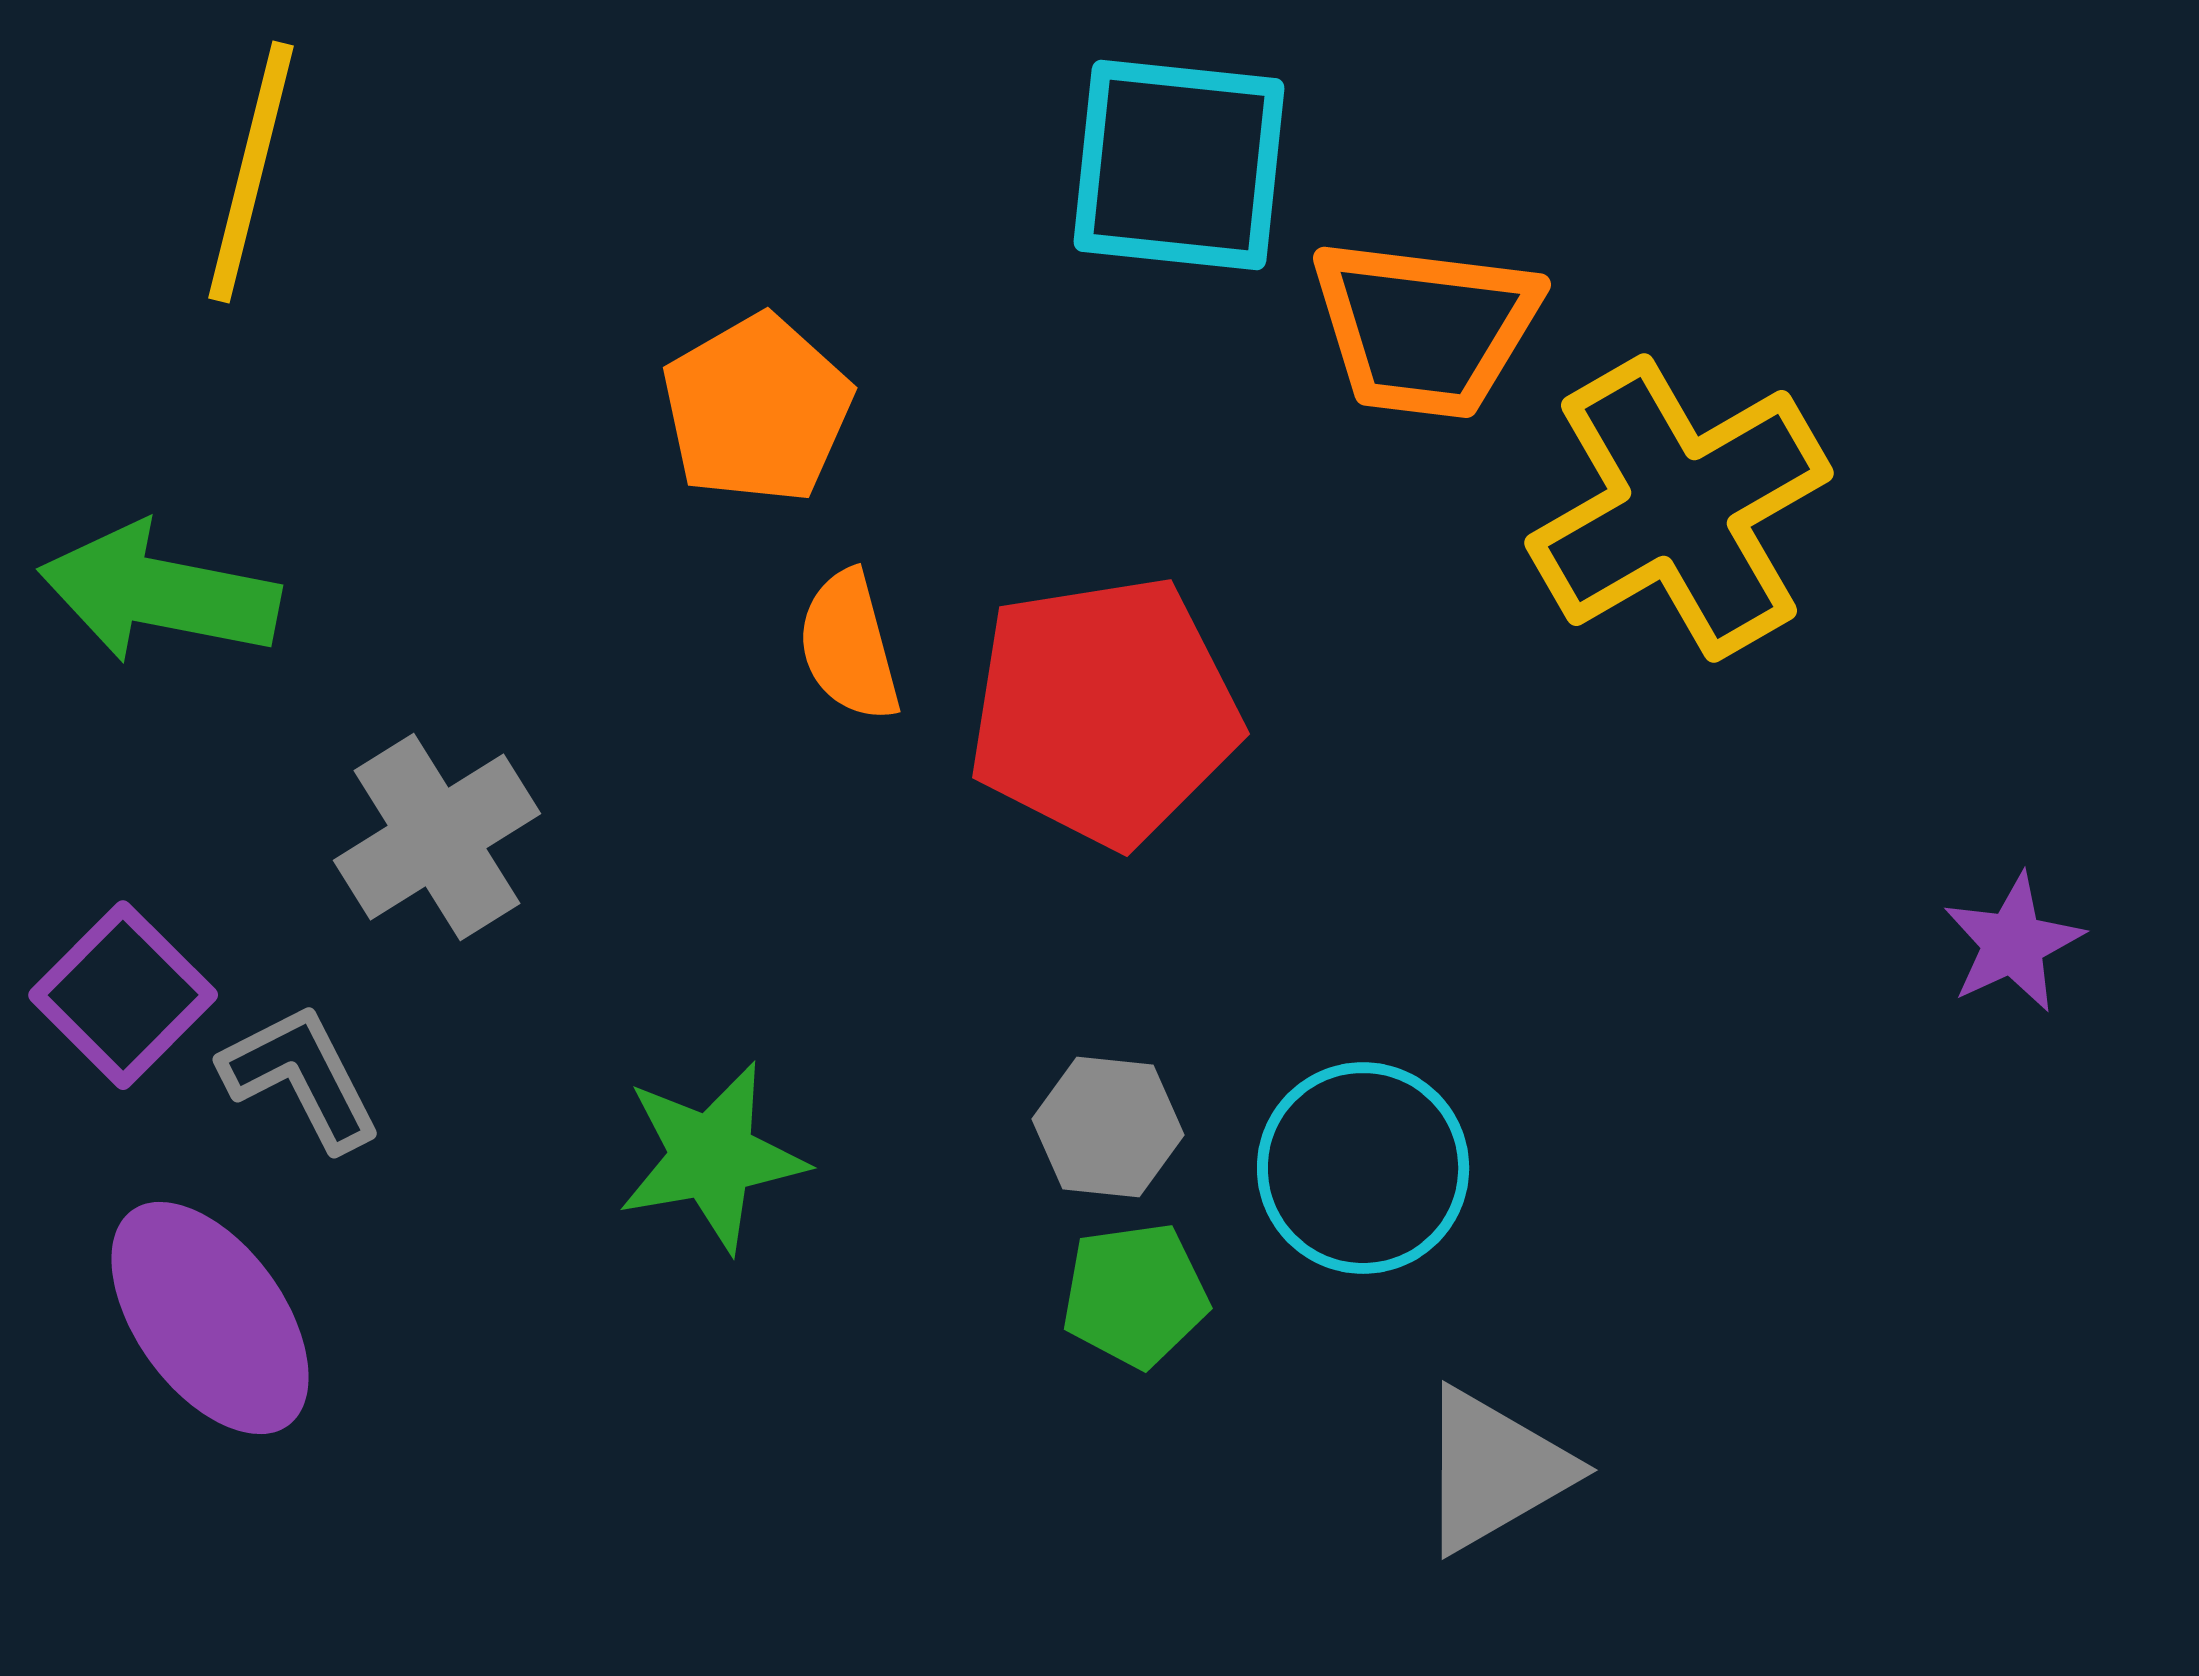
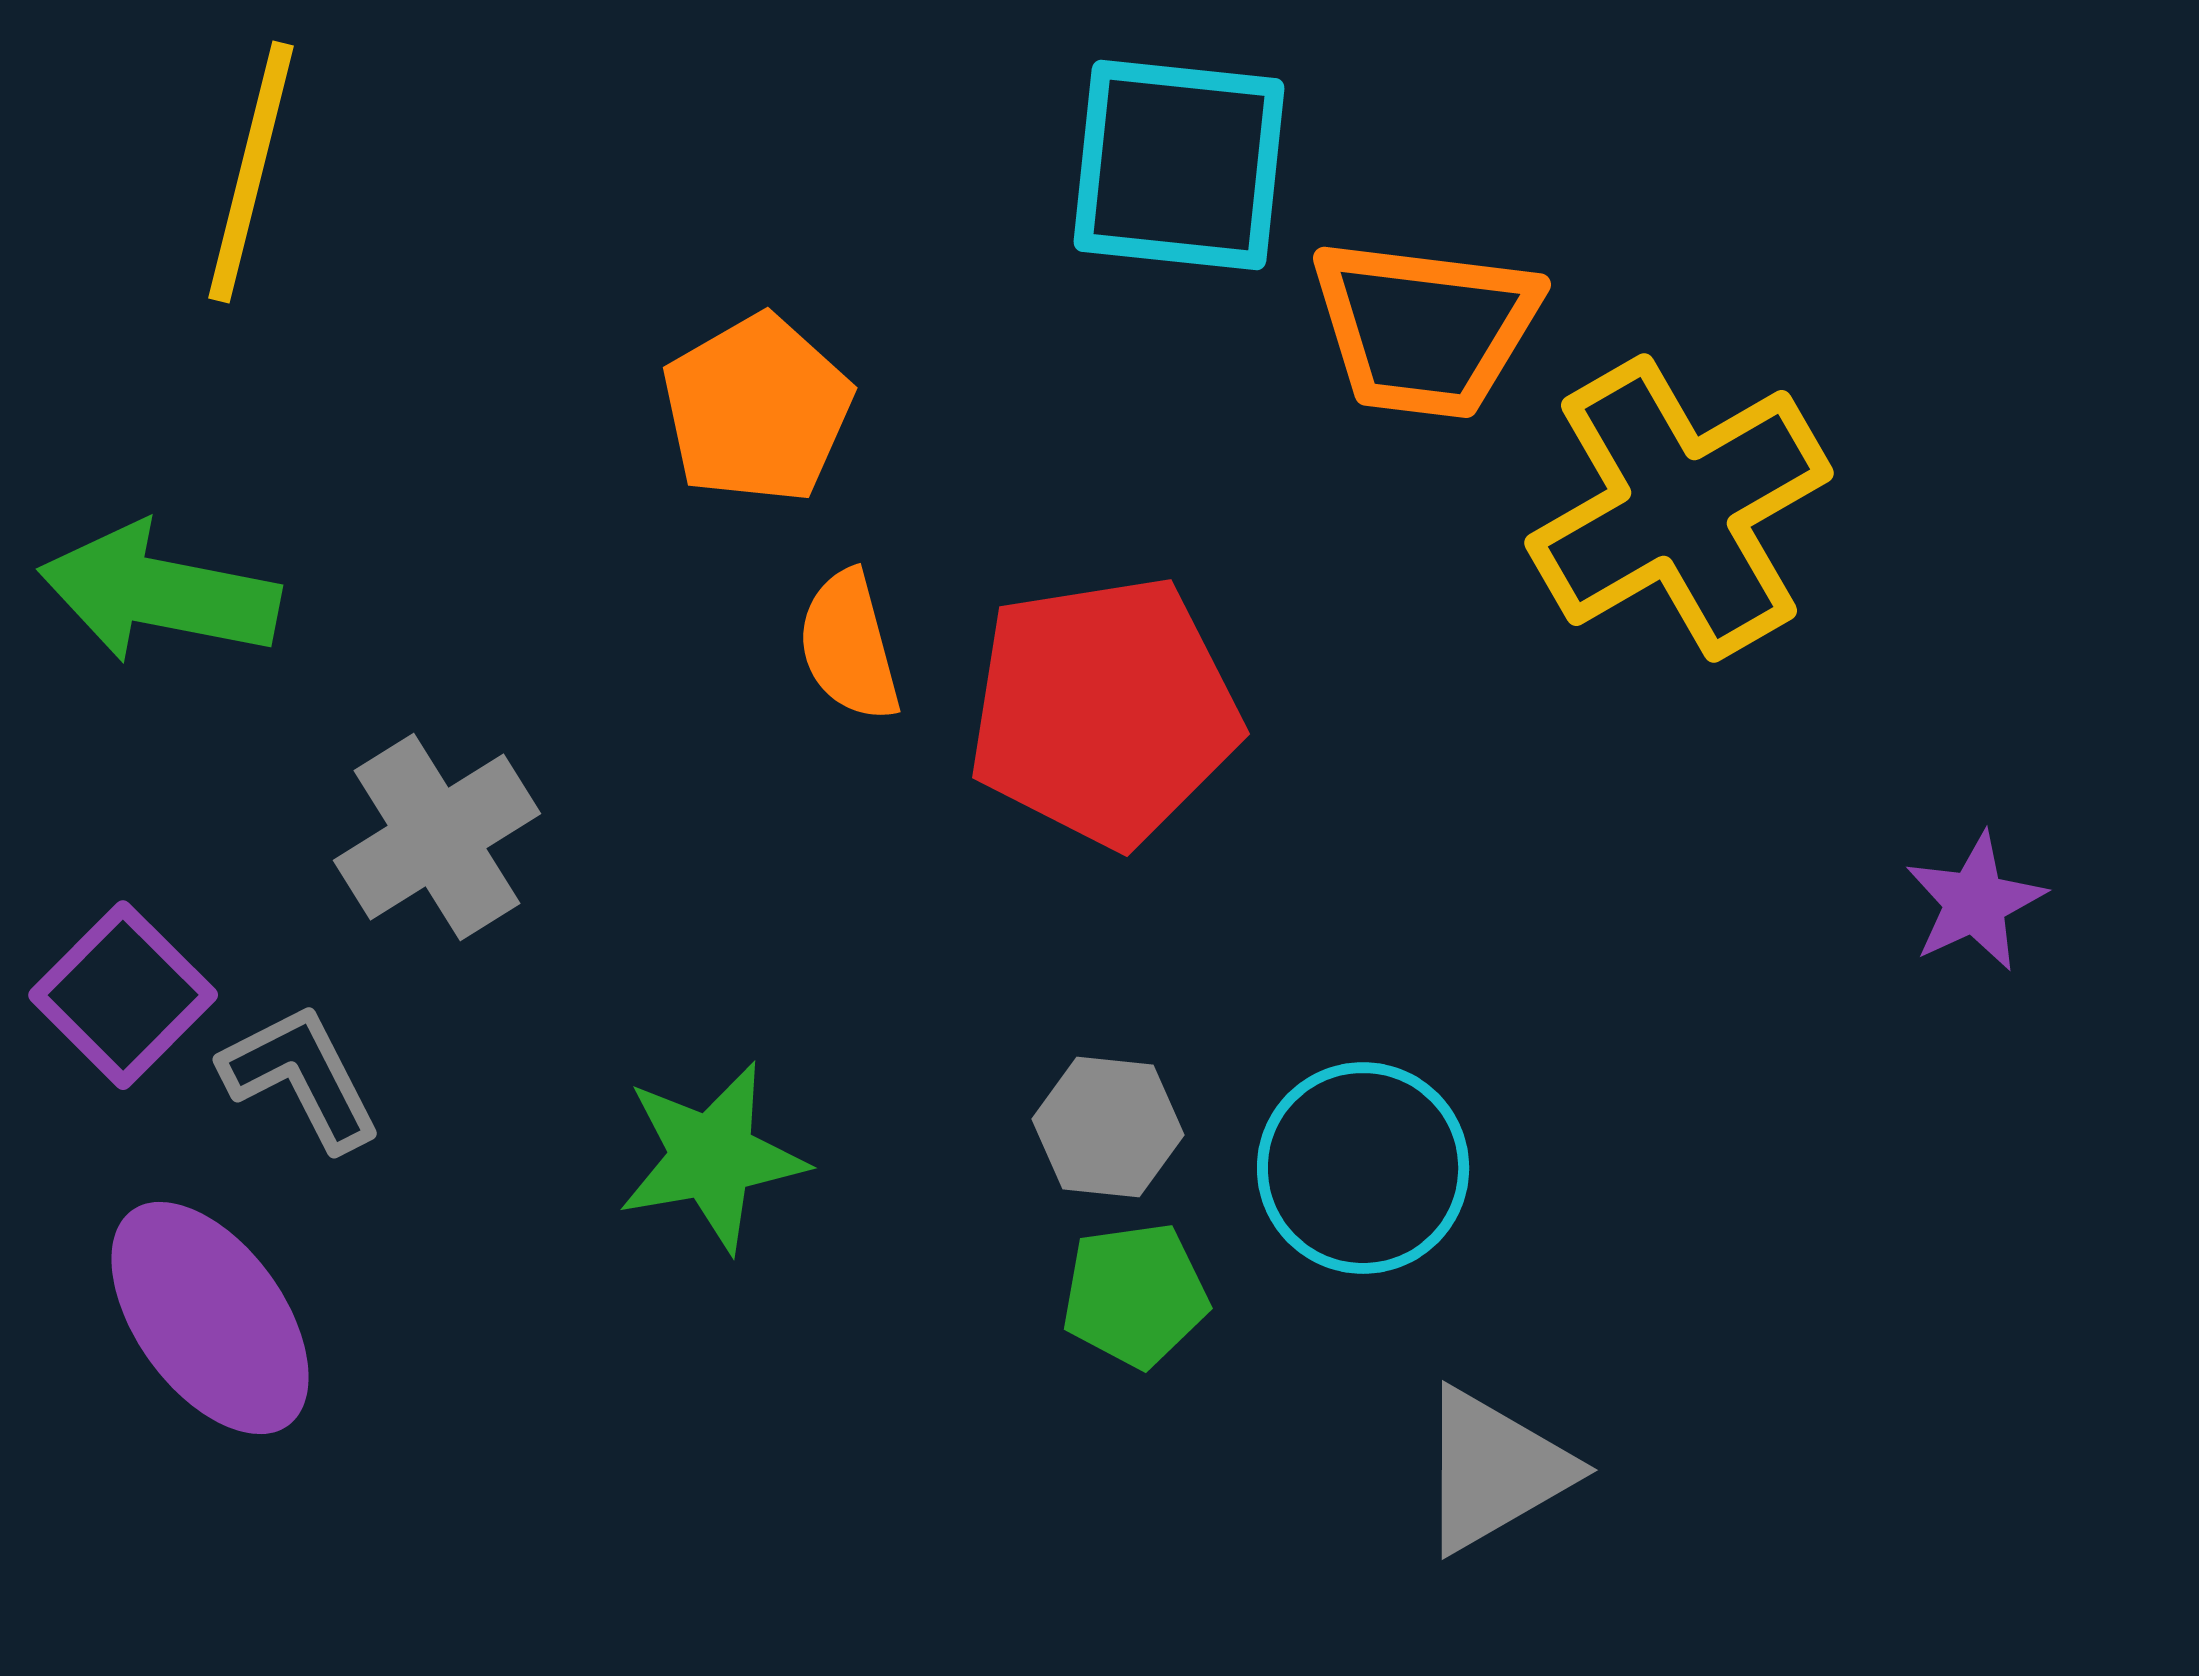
purple star: moved 38 px left, 41 px up
